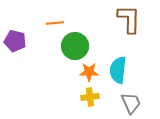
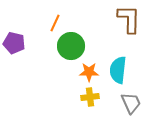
orange line: rotated 60 degrees counterclockwise
purple pentagon: moved 1 px left, 2 px down
green circle: moved 4 px left
